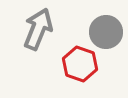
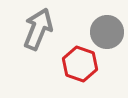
gray circle: moved 1 px right
